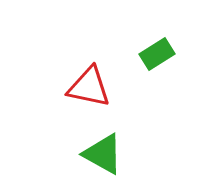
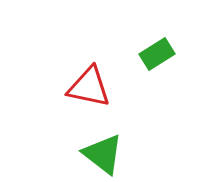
green triangle: rotated 9 degrees clockwise
